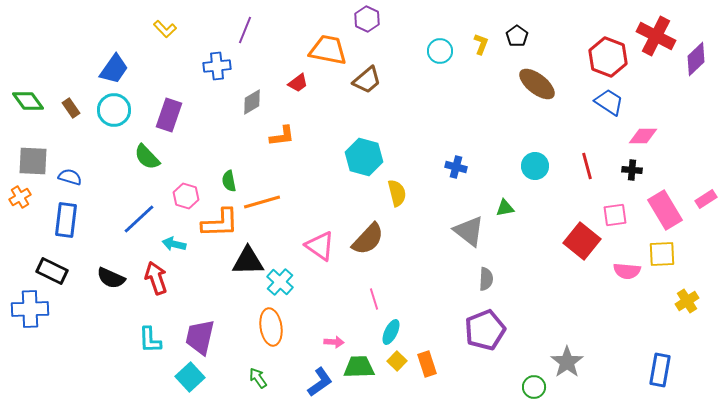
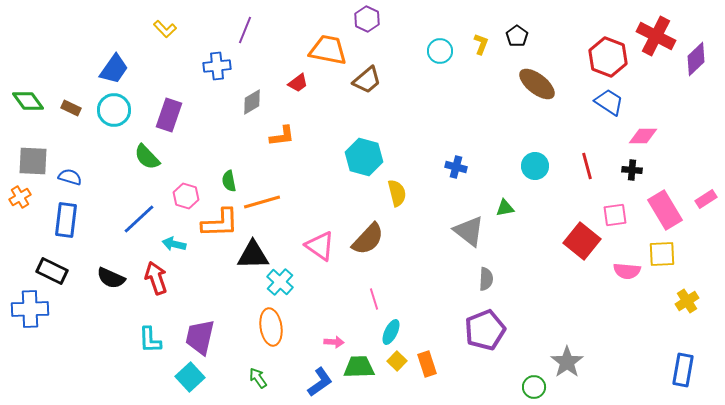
brown rectangle at (71, 108): rotated 30 degrees counterclockwise
black triangle at (248, 261): moved 5 px right, 6 px up
blue rectangle at (660, 370): moved 23 px right
